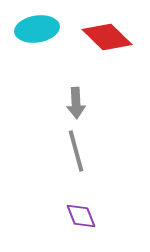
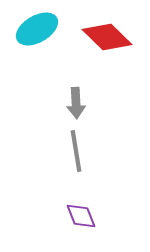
cyan ellipse: rotated 21 degrees counterclockwise
gray line: rotated 6 degrees clockwise
